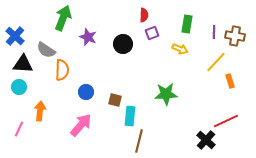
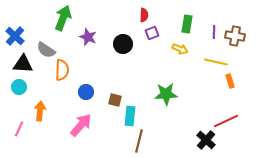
yellow line: rotated 60 degrees clockwise
